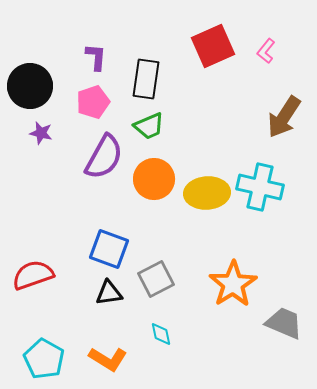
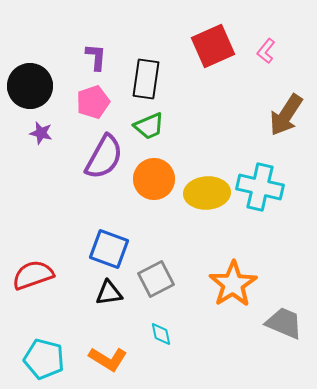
brown arrow: moved 2 px right, 2 px up
cyan pentagon: rotated 15 degrees counterclockwise
